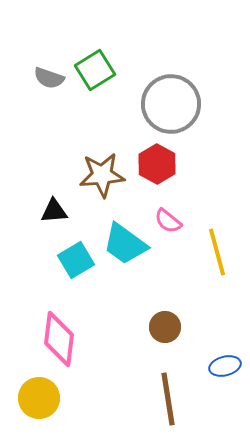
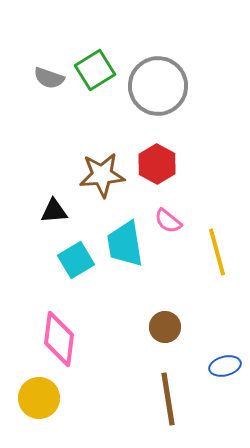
gray circle: moved 13 px left, 18 px up
cyan trapezoid: rotated 45 degrees clockwise
